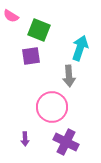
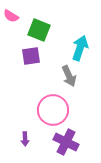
gray arrow: rotated 20 degrees counterclockwise
pink circle: moved 1 px right, 3 px down
